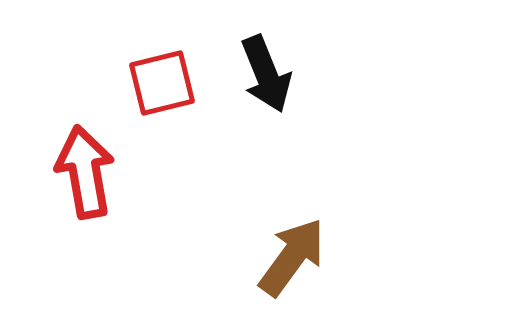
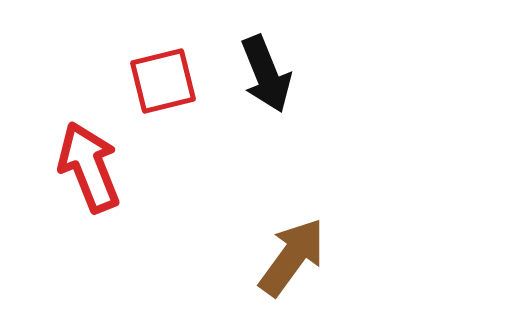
red square: moved 1 px right, 2 px up
red arrow: moved 4 px right, 5 px up; rotated 12 degrees counterclockwise
